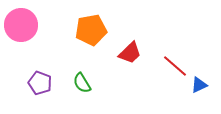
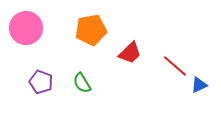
pink circle: moved 5 px right, 3 px down
purple pentagon: moved 1 px right, 1 px up
